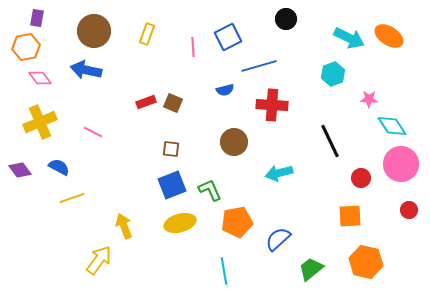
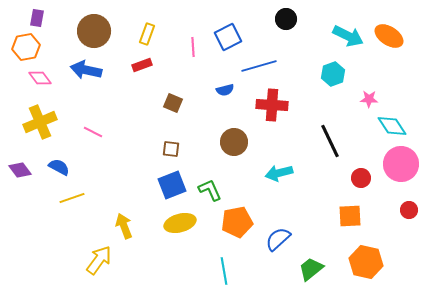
cyan arrow at (349, 38): moved 1 px left, 2 px up
red rectangle at (146, 102): moved 4 px left, 37 px up
